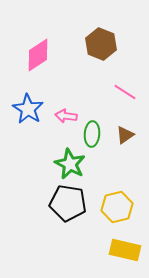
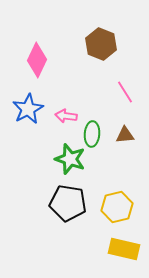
pink diamond: moved 1 px left, 5 px down; rotated 32 degrees counterclockwise
pink line: rotated 25 degrees clockwise
blue star: rotated 12 degrees clockwise
brown triangle: rotated 30 degrees clockwise
green star: moved 5 px up; rotated 8 degrees counterclockwise
yellow rectangle: moved 1 px left, 1 px up
